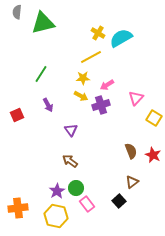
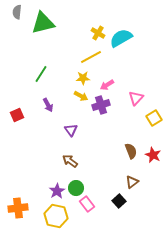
yellow square: rotated 28 degrees clockwise
